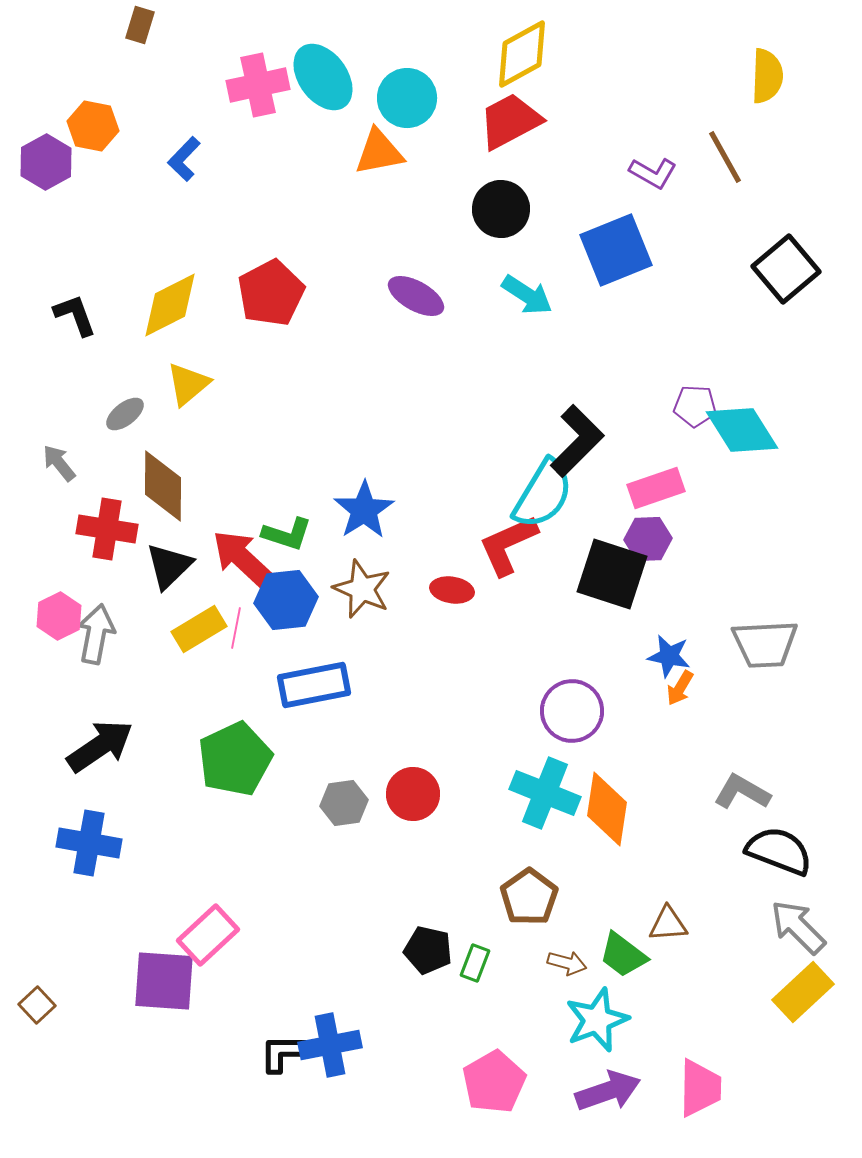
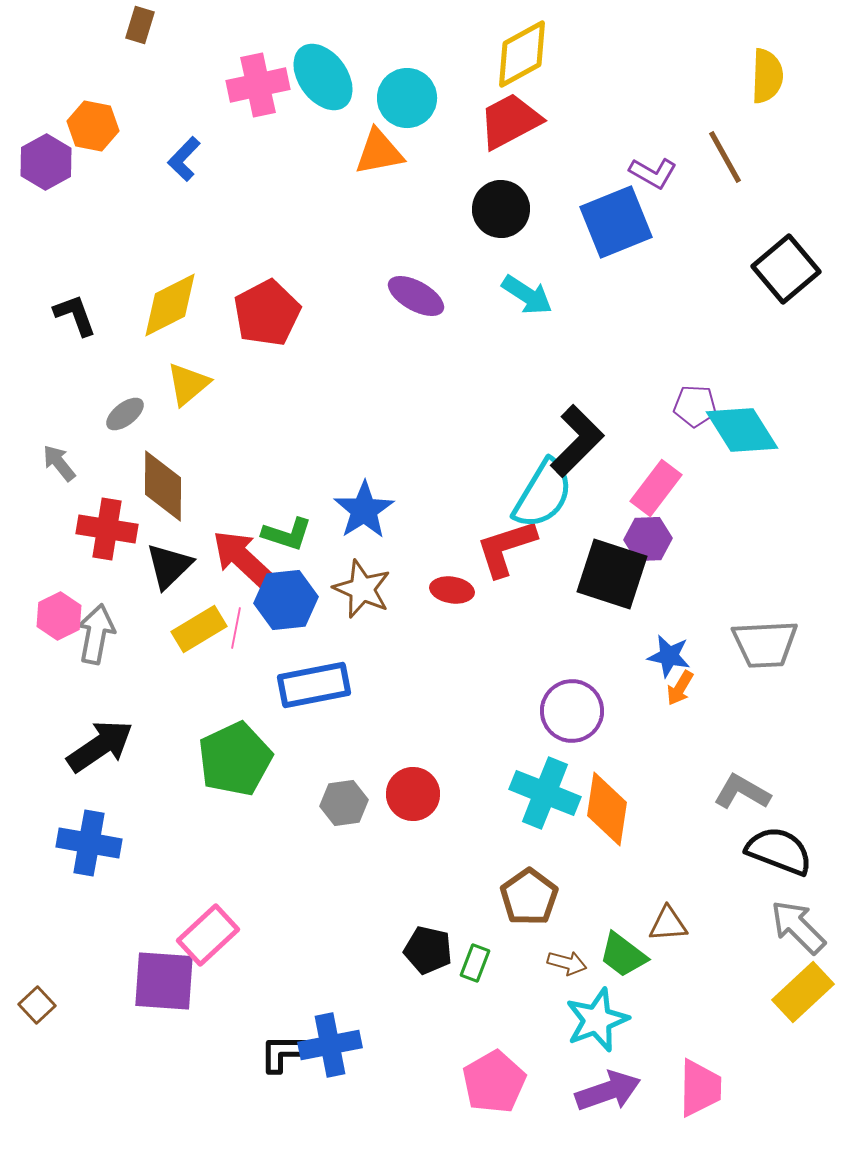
blue square at (616, 250): moved 28 px up
red pentagon at (271, 293): moved 4 px left, 20 px down
pink rectangle at (656, 488): rotated 34 degrees counterclockwise
red L-shape at (508, 545): moved 2 px left, 3 px down; rotated 6 degrees clockwise
